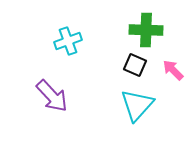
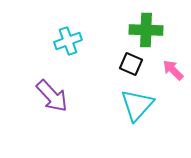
black square: moved 4 px left, 1 px up
